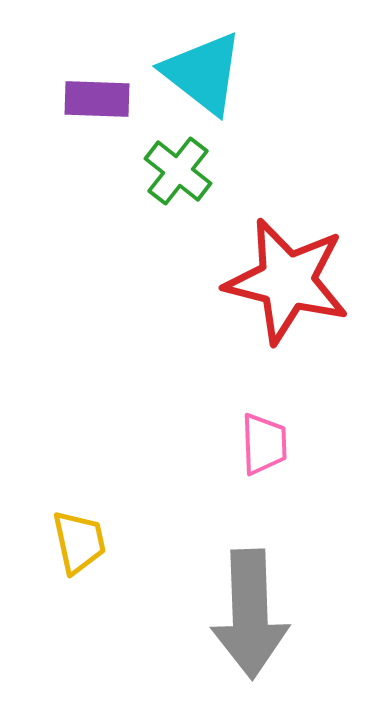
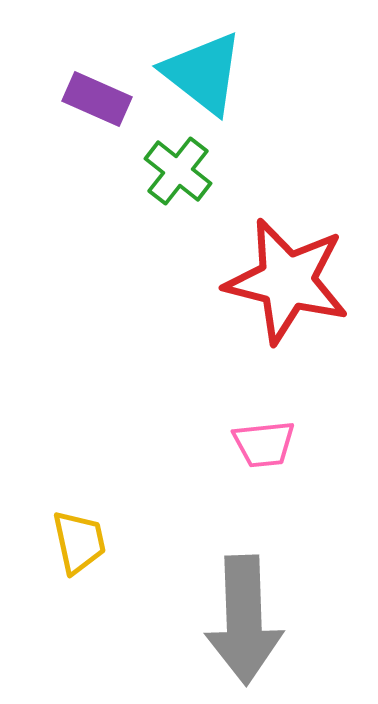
purple rectangle: rotated 22 degrees clockwise
pink trapezoid: rotated 86 degrees clockwise
gray arrow: moved 6 px left, 6 px down
